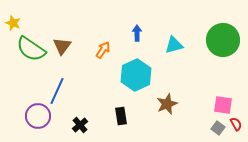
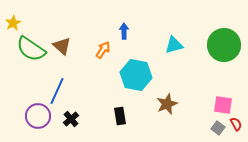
yellow star: rotated 21 degrees clockwise
blue arrow: moved 13 px left, 2 px up
green circle: moved 1 px right, 5 px down
brown triangle: rotated 24 degrees counterclockwise
cyan hexagon: rotated 24 degrees counterclockwise
black rectangle: moved 1 px left
black cross: moved 9 px left, 6 px up
